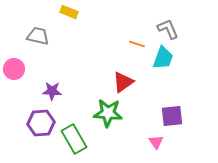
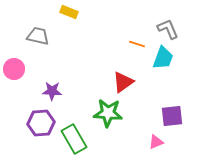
pink triangle: rotated 42 degrees clockwise
